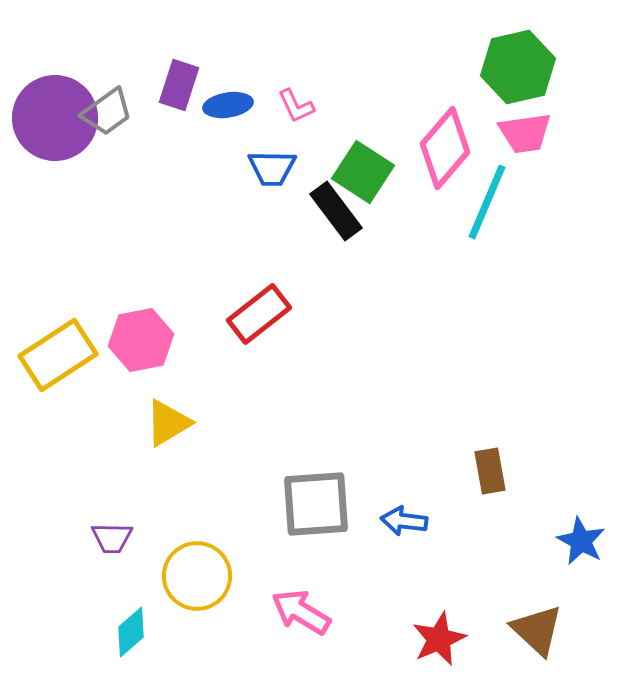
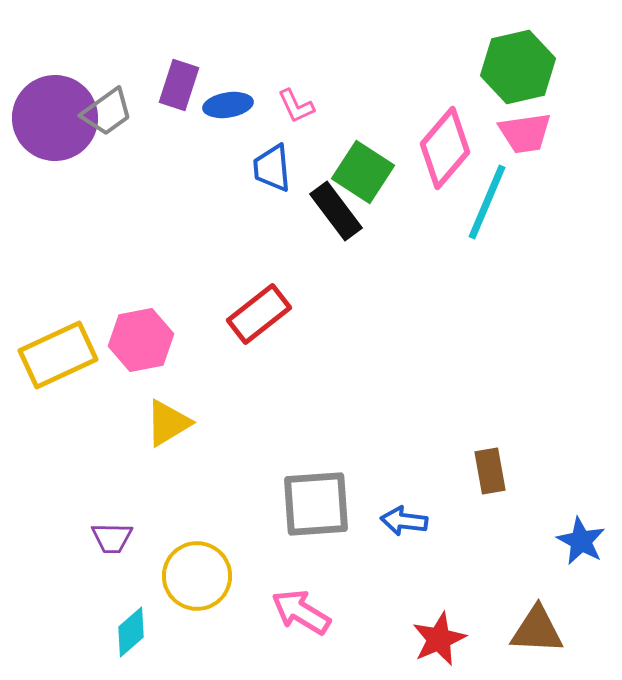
blue trapezoid: rotated 84 degrees clockwise
yellow rectangle: rotated 8 degrees clockwise
brown triangle: rotated 40 degrees counterclockwise
